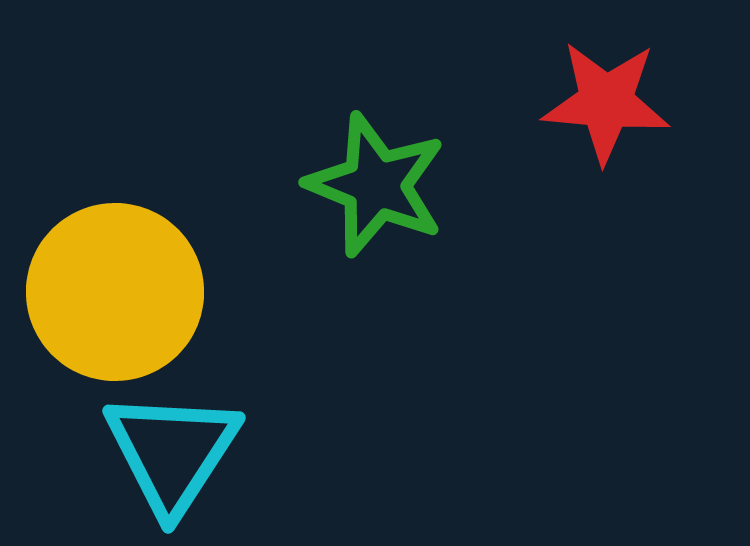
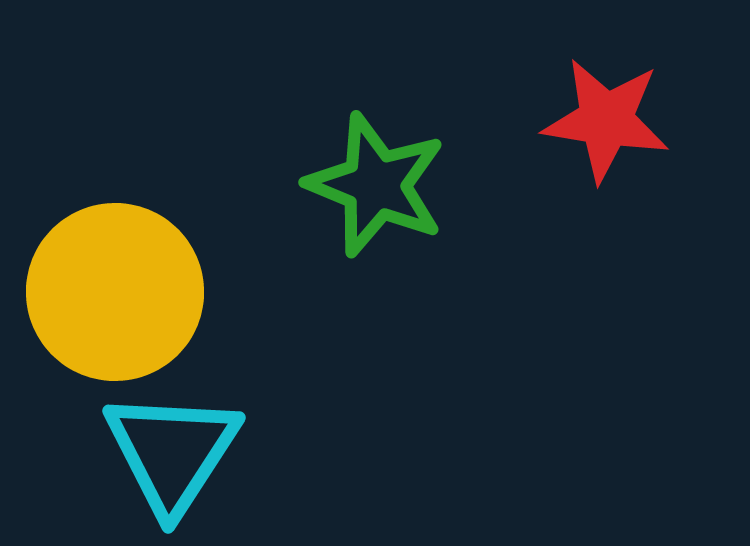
red star: moved 18 px down; rotated 4 degrees clockwise
